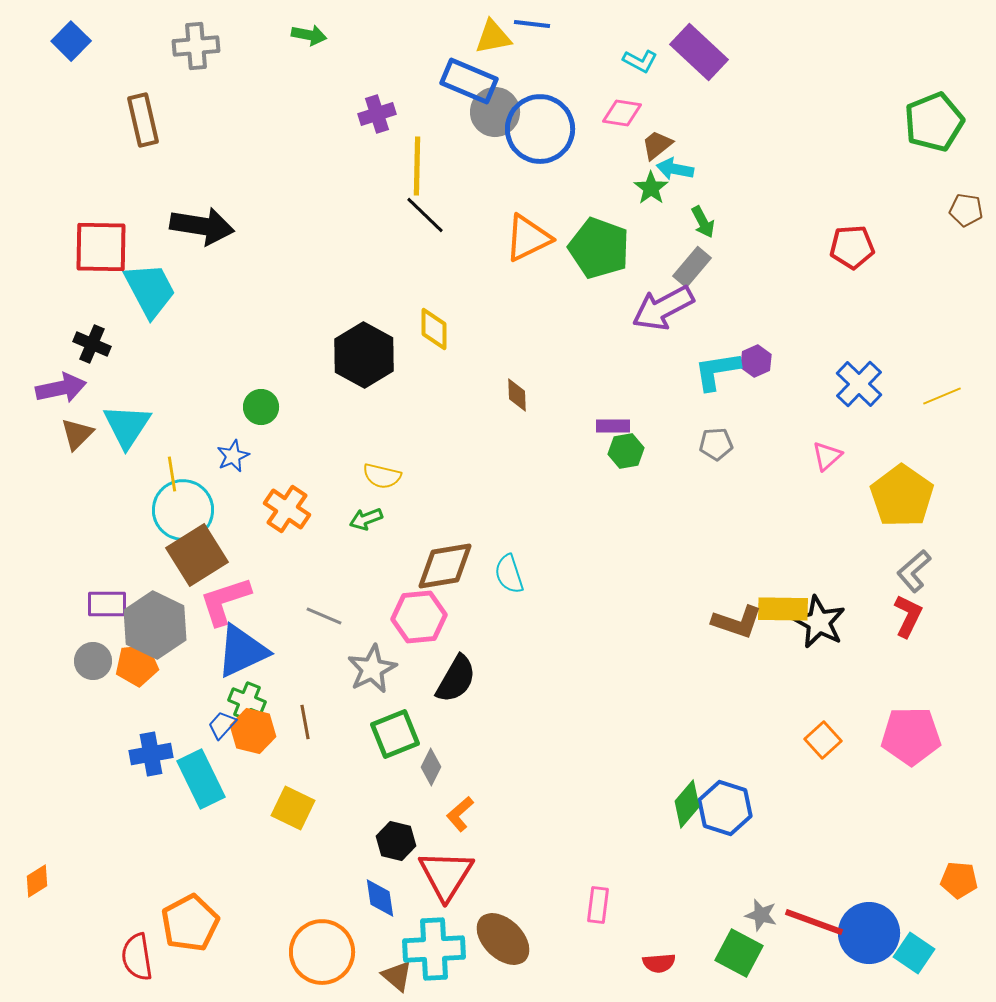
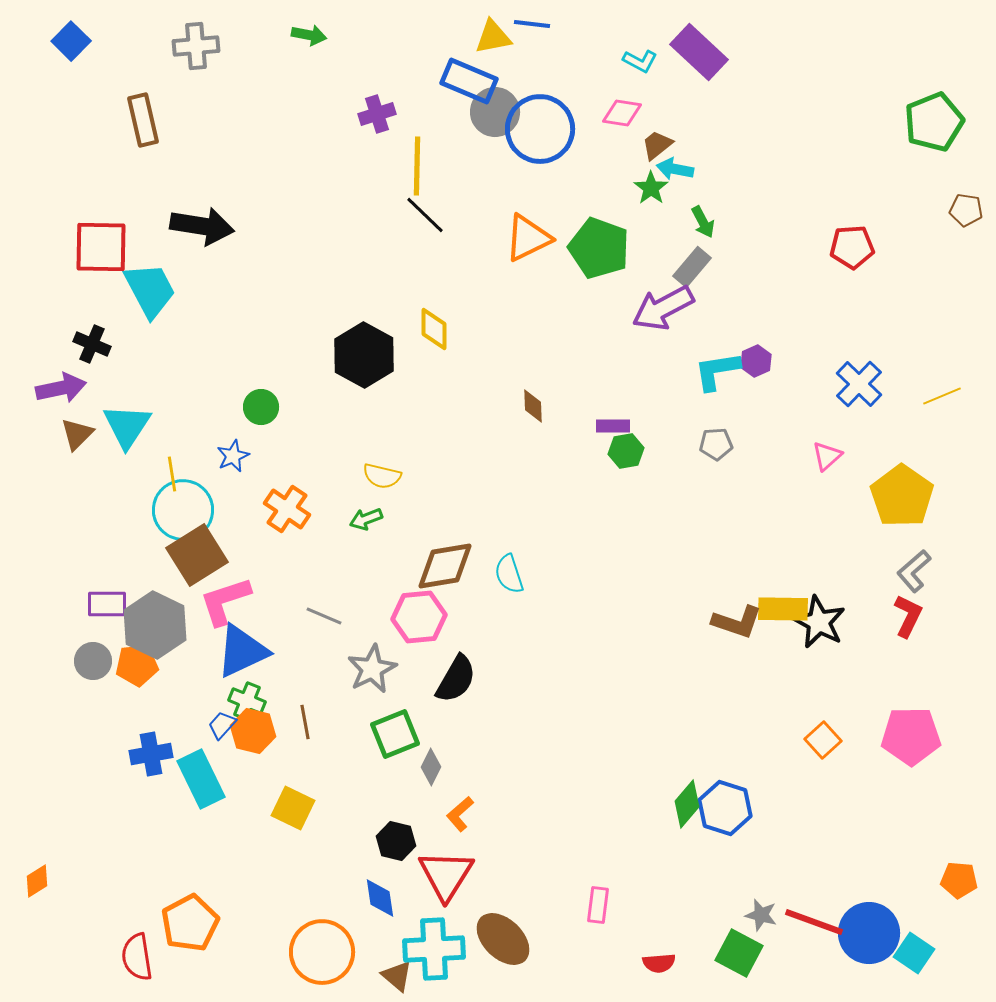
brown diamond at (517, 395): moved 16 px right, 11 px down
